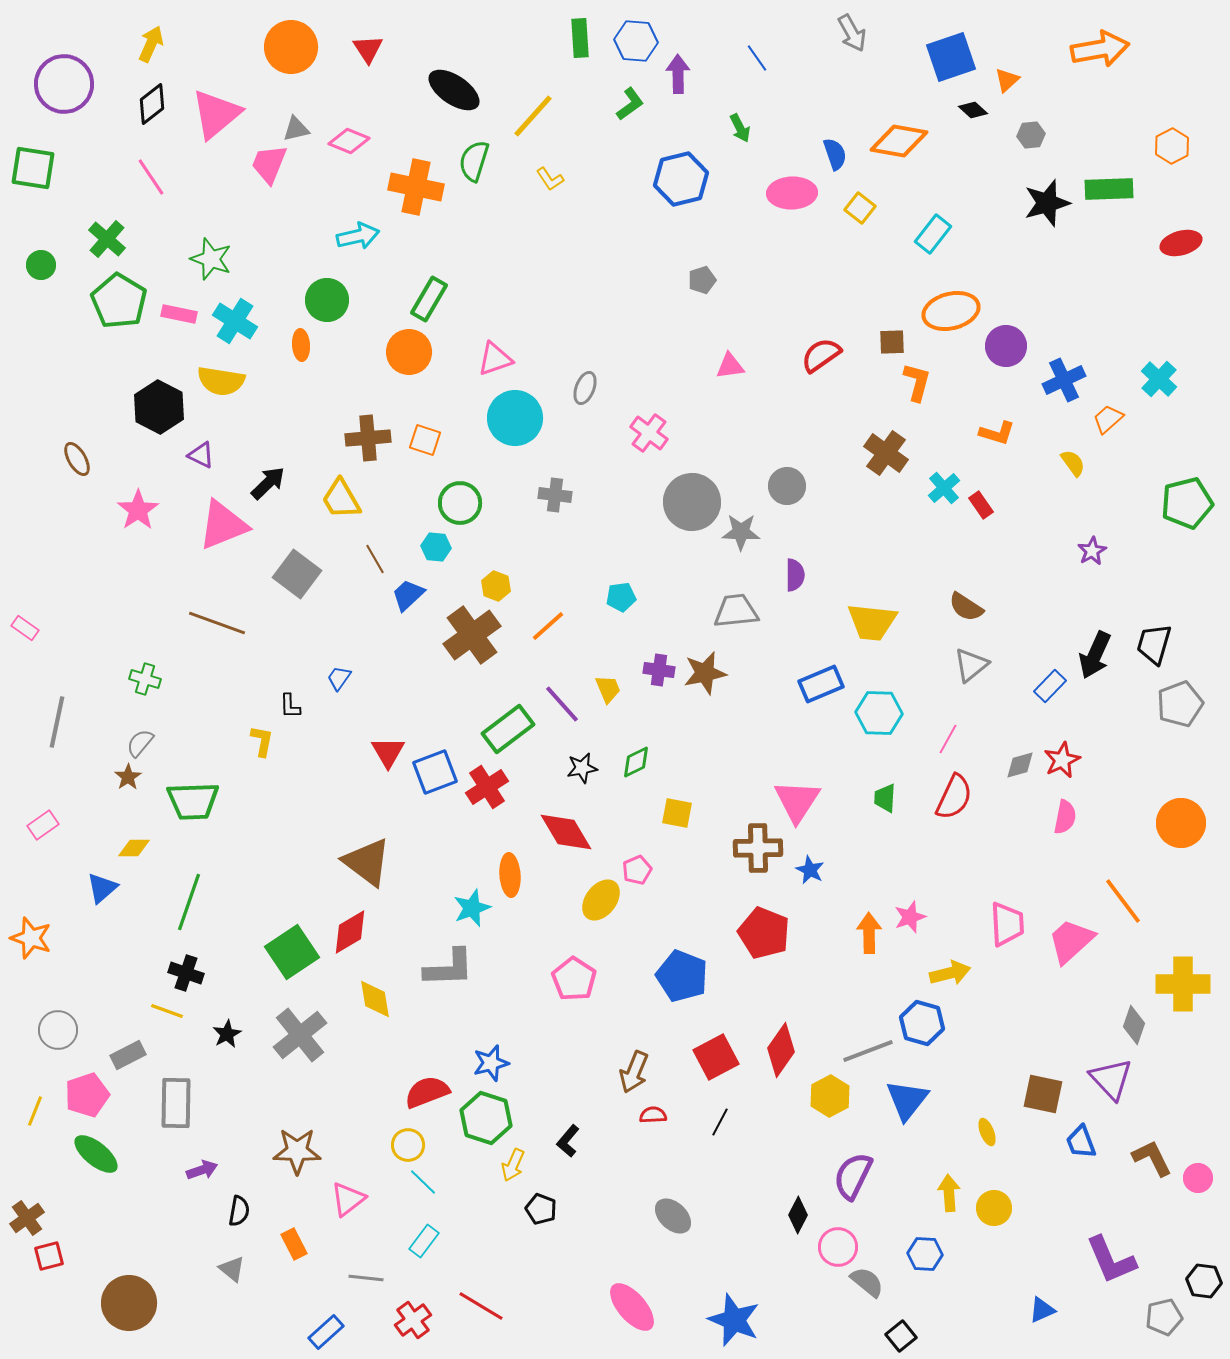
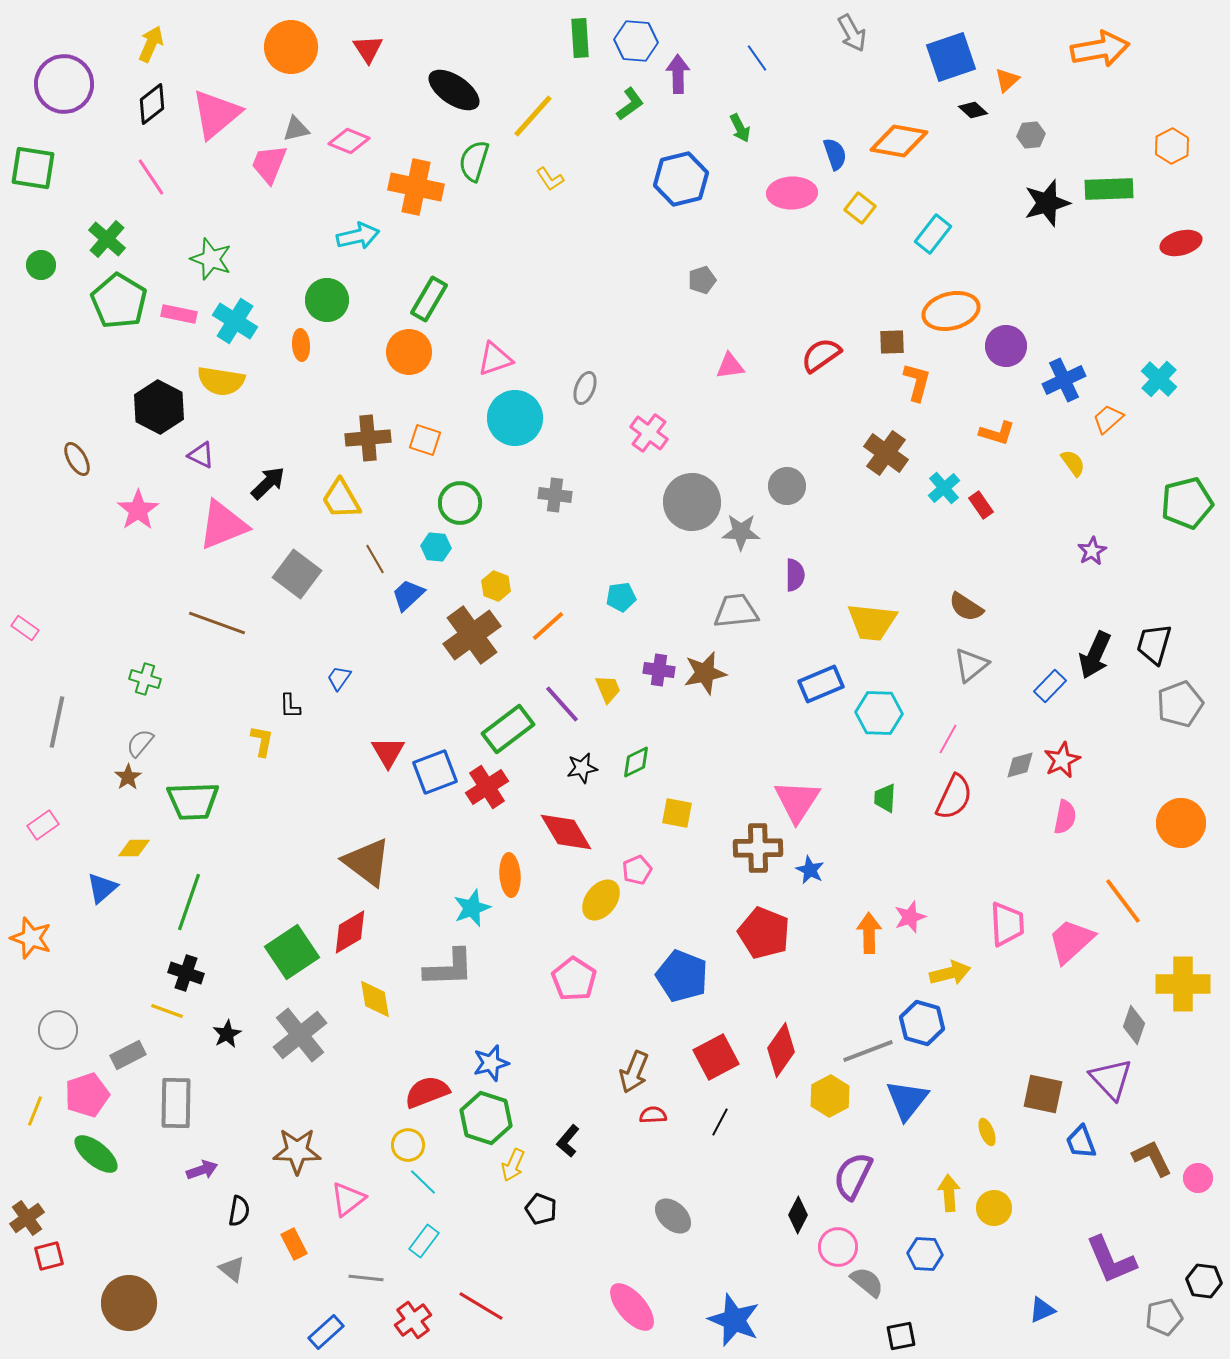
black square at (901, 1336): rotated 28 degrees clockwise
